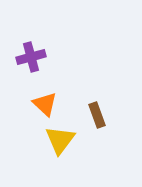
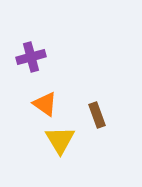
orange triangle: rotated 8 degrees counterclockwise
yellow triangle: rotated 8 degrees counterclockwise
